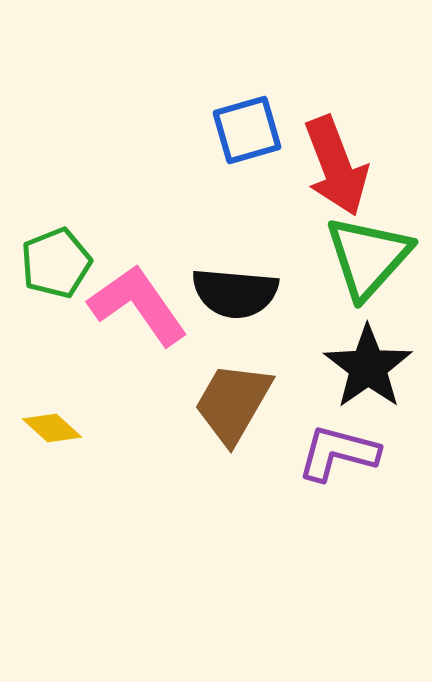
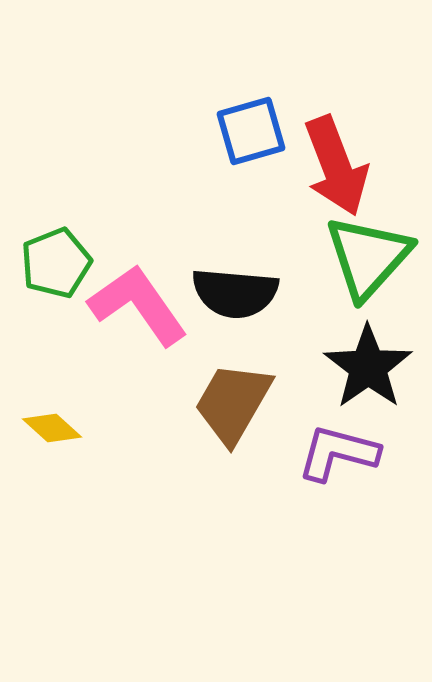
blue square: moved 4 px right, 1 px down
